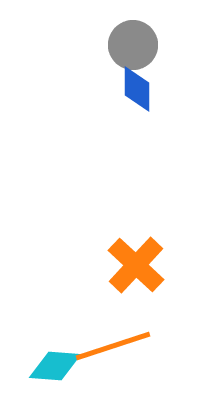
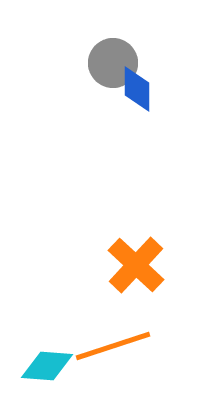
gray circle: moved 20 px left, 18 px down
cyan diamond: moved 8 px left
